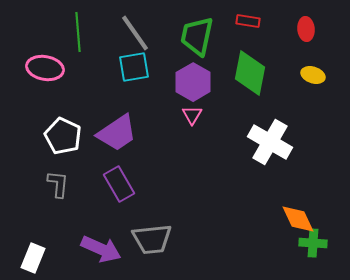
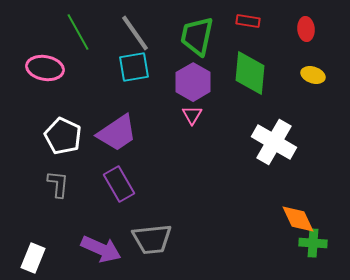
green line: rotated 24 degrees counterclockwise
green diamond: rotated 6 degrees counterclockwise
white cross: moved 4 px right
